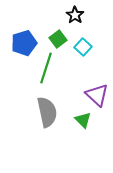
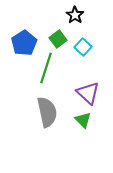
blue pentagon: rotated 15 degrees counterclockwise
purple triangle: moved 9 px left, 2 px up
